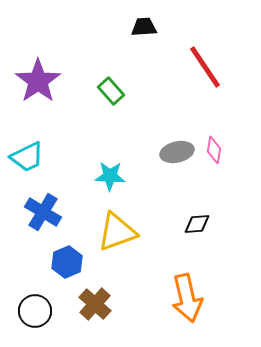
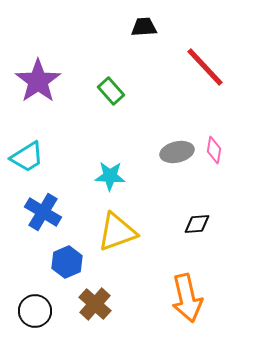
red line: rotated 9 degrees counterclockwise
cyan trapezoid: rotated 6 degrees counterclockwise
